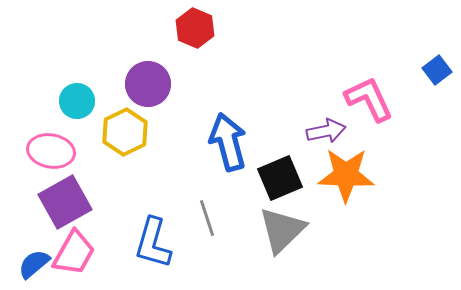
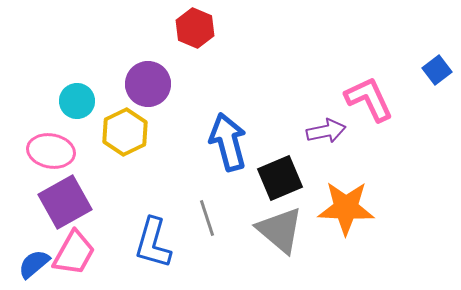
orange star: moved 33 px down
gray triangle: moved 2 px left; rotated 36 degrees counterclockwise
